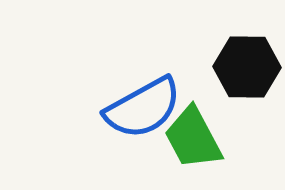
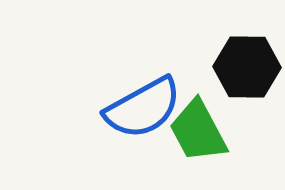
green trapezoid: moved 5 px right, 7 px up
